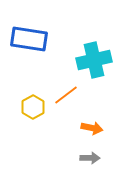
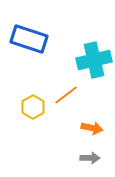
blue rectangle: rotated 9 degrees clockwise
